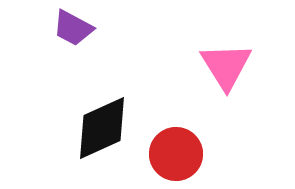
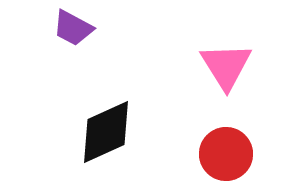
black diamond: moved 4 px right, 4 px down
red circle: moved 50 px right
